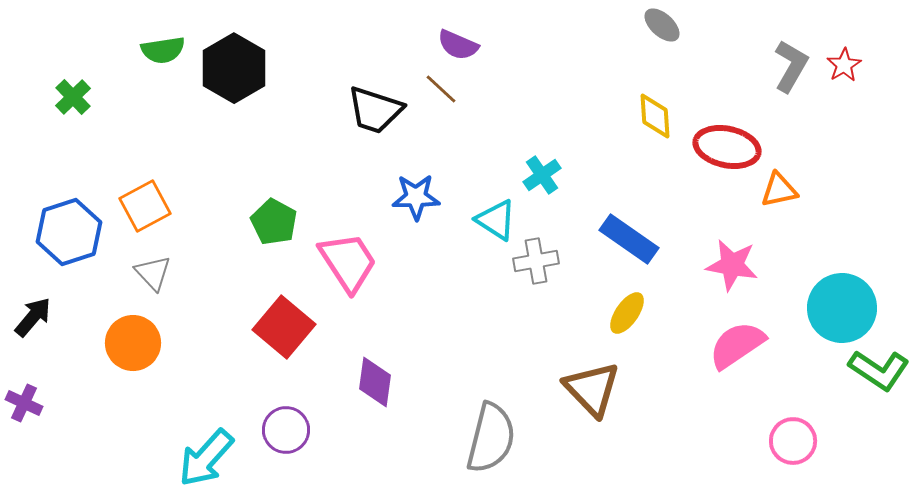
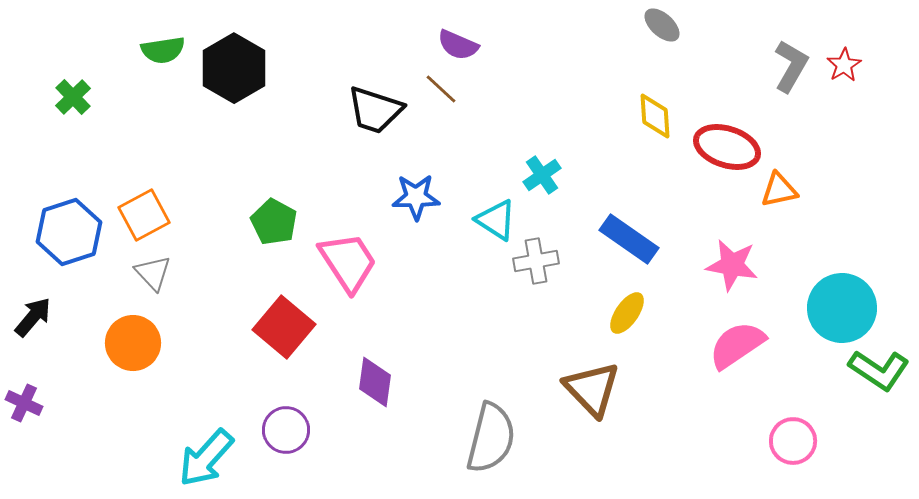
red ellipse: rotated 6 degrees clockwise
orange square: moved 1 px left, 9 px down
